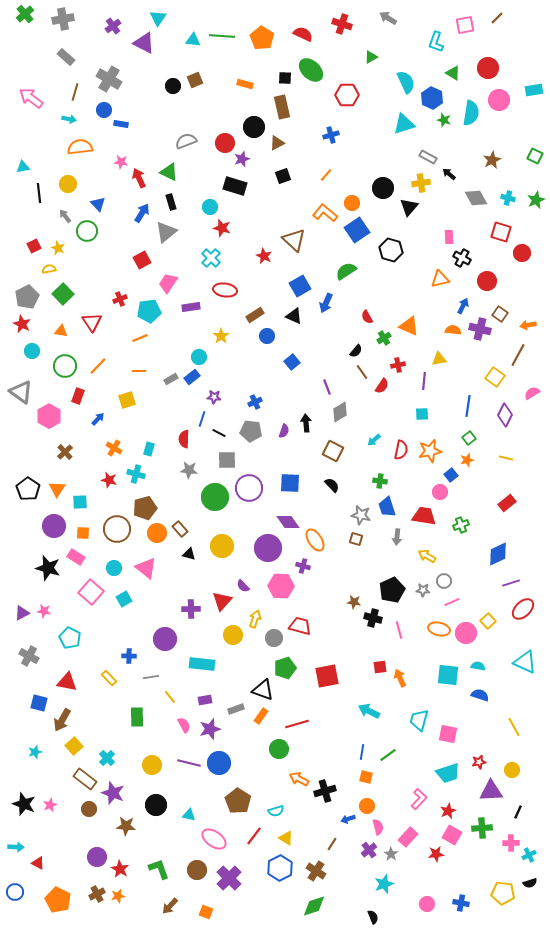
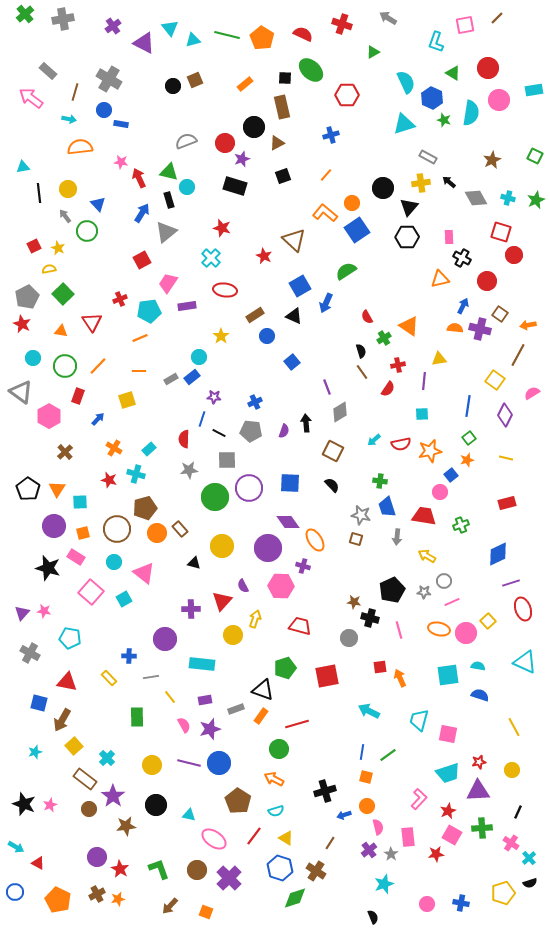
cyan triangle at (158, 18): moved 12 px right, 10 px down; rotated 12 degrees counterclockwise
green line at (222, 36): moved 5 px right, 1 px up; rotated 10 degrees clockwise
cyan triangle at (193, 40): rotated 21 degrees counterclockwise
gray rectangle at (66, 57): moved 18 px left, 14 px down
green triangle at (371, 57): moved 2 px right, 5 px up
orange rectangle at (245, 84): rotated 56 degrees counterclockwise
green triangle at (169, 172): rotated 12 degrees counterclockwise
black arrow at (449, 174): moved 8 px down
yellow circle at (68, 184): moved 5 px down
black rectangle at (171, 202): moved 2 px left, 2 px up
cyan circle at (210, 207): moved 23 px left, 20 px up
black hexagon at (391, 250): moved 16 px right, 13 px up; rotated 15 degrees counterclockwise
red circle at (522, 253): moved 8 px left, 2 px down
purple rectangle at (191, 307): moved 4 px left, 1 px up
orange triangle at (409, 326): rotated 10 degrees clockwise
orange semicircle at (453, 330): moved 2 px right, 2 px up
cyan circle at (32, 351): moved 1 px right, 7 px down
black semicircle at (356, 351): moved 5 px right; rotated 56 degrees counterclockwise
yellow square at (495, 377): moved 3 px down
red semicircle at (382, 386): moved 6 px right, 3 px down
cyan rectangle at (149, 449): rotated 32 degrees clockwise
red semicircle at (401, 450): moved 6 px up; rotated 66 degrees clockwise
gray star at (189, 470): rotated 12 degrees counterclockwise
red rectangle at (507, 503): rotated 24 degrees clockwise
orange square at (83, 533): rotated 16 degrees counterclockwise
black triangle at (189, 554): moved 5 px right, 9 px down
cyan circle at (114, 568): moved 6 px up
pink triangle at (146, 568): moved 2 px left, 5 px down
purple semicircle at (243, 586): rotated 16 degrees clockwise
gray star at (423, 590): moved 1 px right, 2 px down
red ellipse at (523, 609): rotated 65 degrees counterclockwise
purple triangle at (22, 613): rotated 21 degrees counterclockwise
black cross at (373, 618): moved 3 px left
cyan pentagon at (70, 638): rotated 15 degrees counterclockwise
gray circle at (274, 638): moved 75 px right
gray cross at (29, 656): moved 1 px right, 3 px up
cyan square at (448, 675): rotated 15 degrees counterclockwise
orange arrow at (299, 779): moved 25 px left
purple triangle at (491, 791): moved 13 px left
purple star at (113, 793): moved 3 px down; rotated 15 degrees clockwise
blue arrow at (348, 819): moved 4 px left, 4 px up
brown star at (126, 826): rotated 12 degrees counterclockwise
pink rectangle at (408, 837): rotated 48 degrees counterclockwise
pink cross at (511, 843): rotated 35 degrees clockwise
brown line at (332, 844): moved 2 px left, 1 px up
cyan arrow at (16, 847): rotated 28 degrees clockwise
cyan cross at (529, 855): moved 3 px down; rotated 16 degrees counterclockwise
blue hexagon at (280, 868): rotated 15 degrees counterclockwise
yellow pentagon at (503, 893): rotated 25 degrees counterclockwise
orange star at (118, 896): moved 3 px down
green diamond at (314, 906): moved 19 px left, 8 px up
